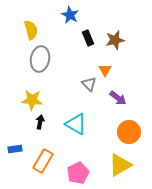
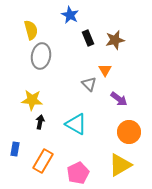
gray ellipse: moved 1 px right, 3 px up
purple arrow: moved 1 px right, 1 px down
blue rectangle: rotated 72 degrees counterclockwise
